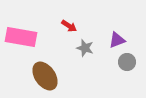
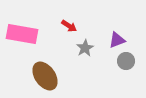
pink rectangle: moved 1 px right, 3 px up
gray star: rotated 24 degrees clockwise
gray circle: moved 1 px left, 1 px up
